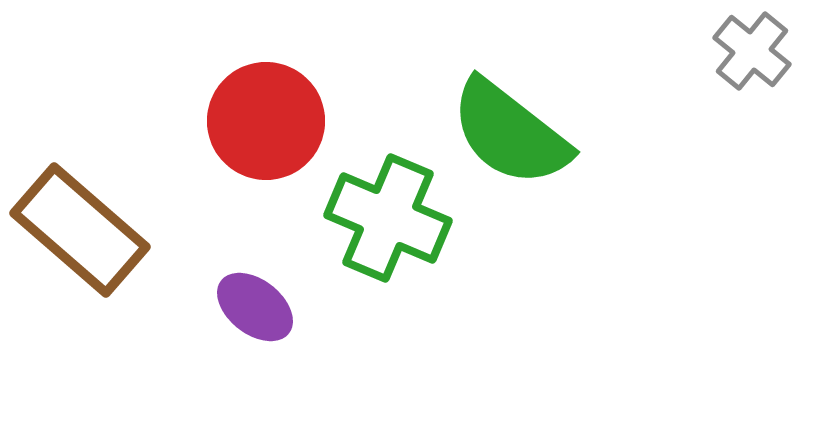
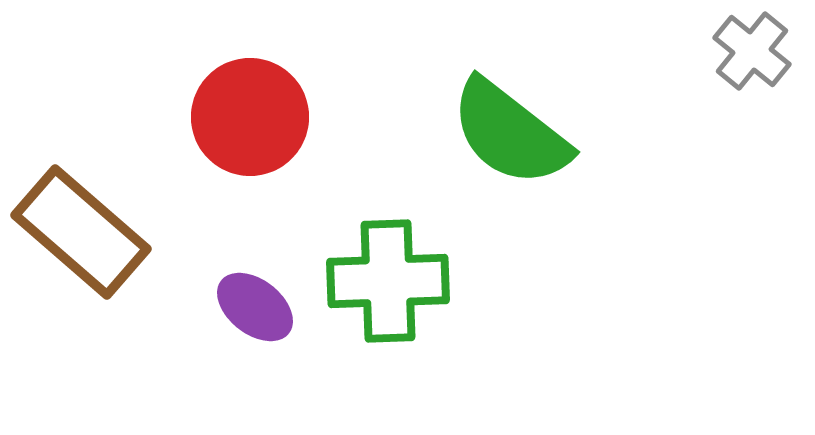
red circle: moved 16 px left, 4 px up
green cross: moved 63 px down; rotated 25 degrees counterclockwise
brown rectangle: moved 1 px right, 2 px down
